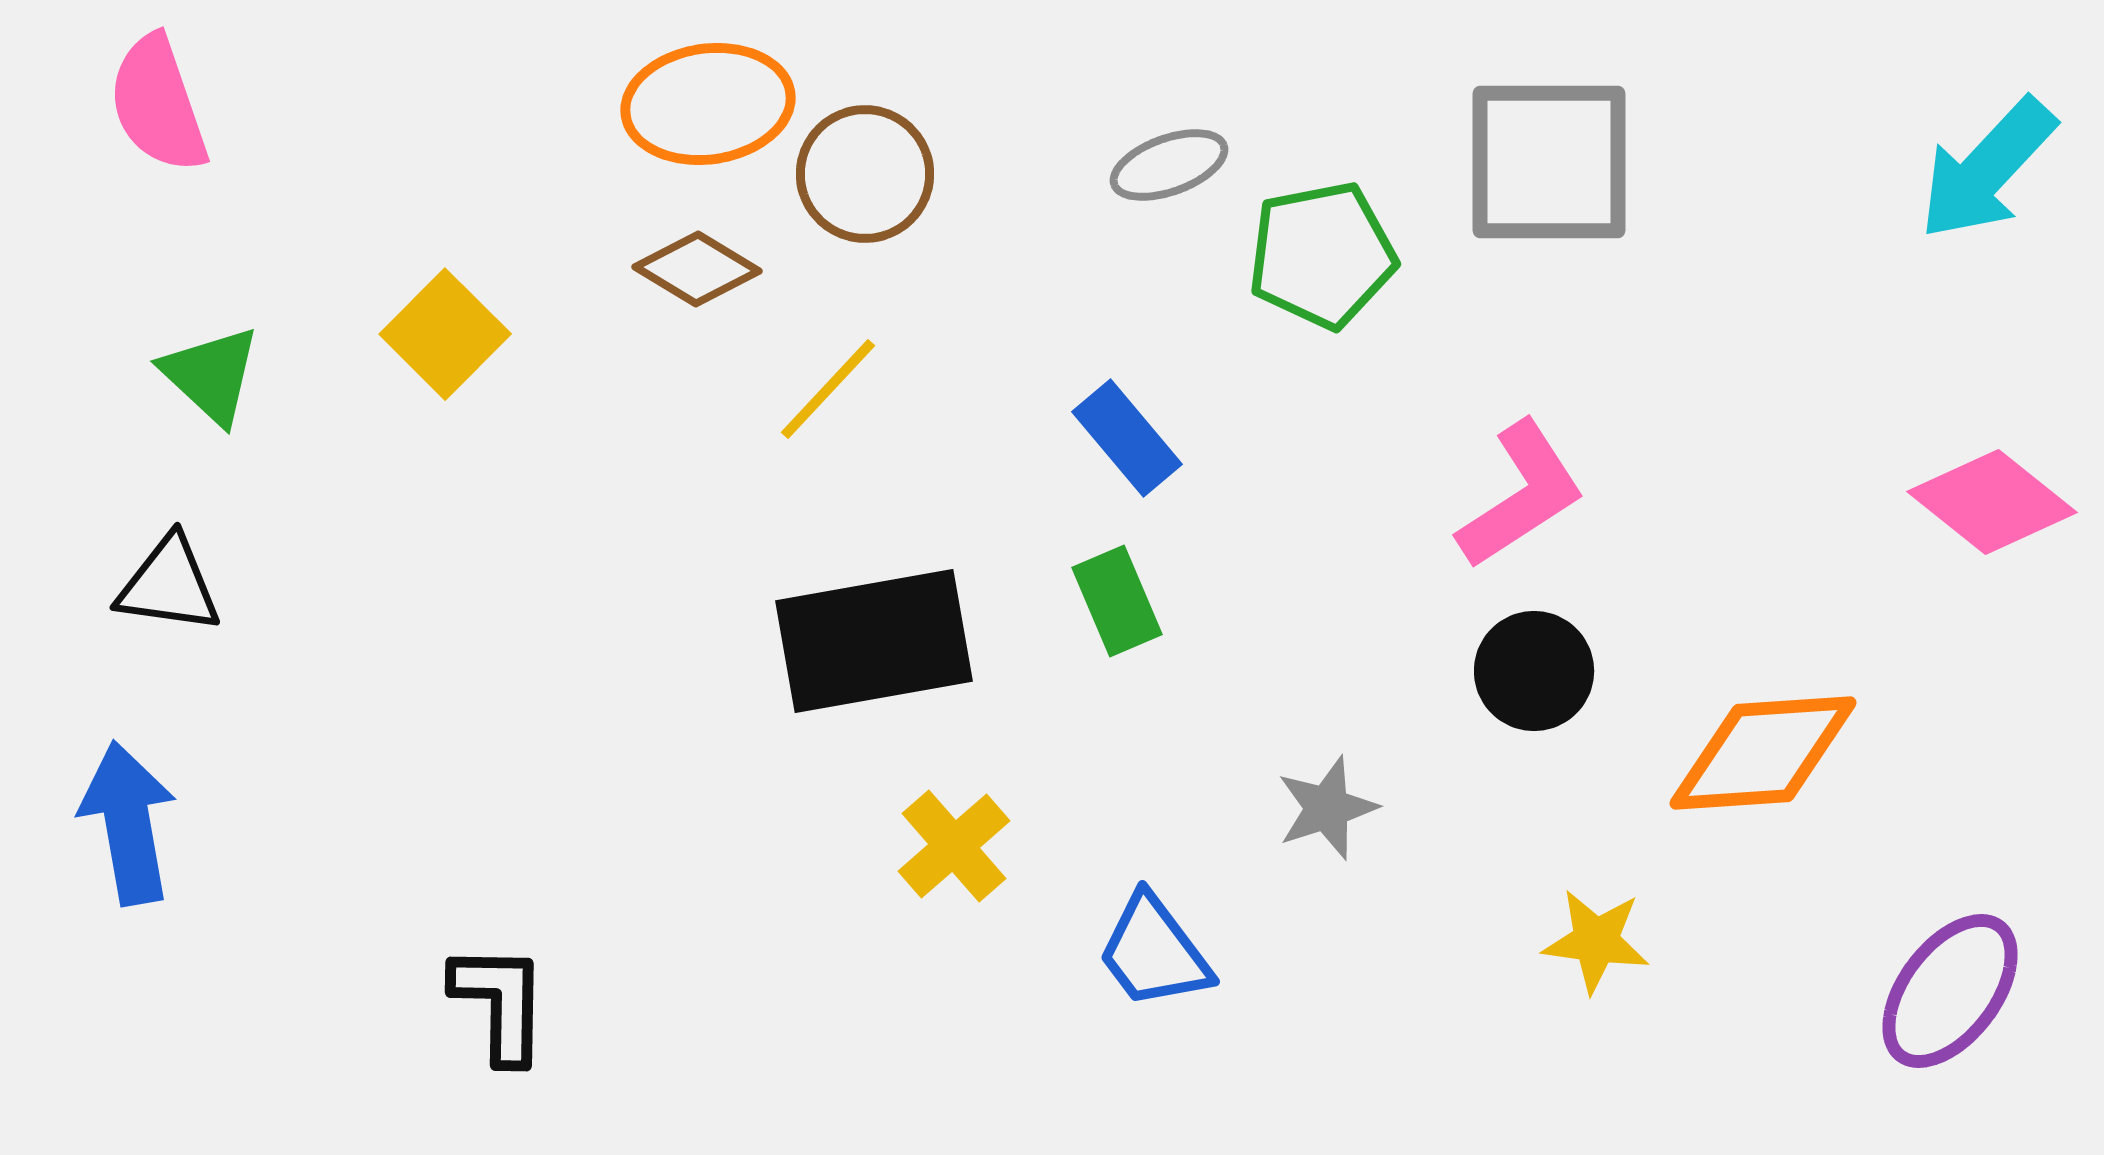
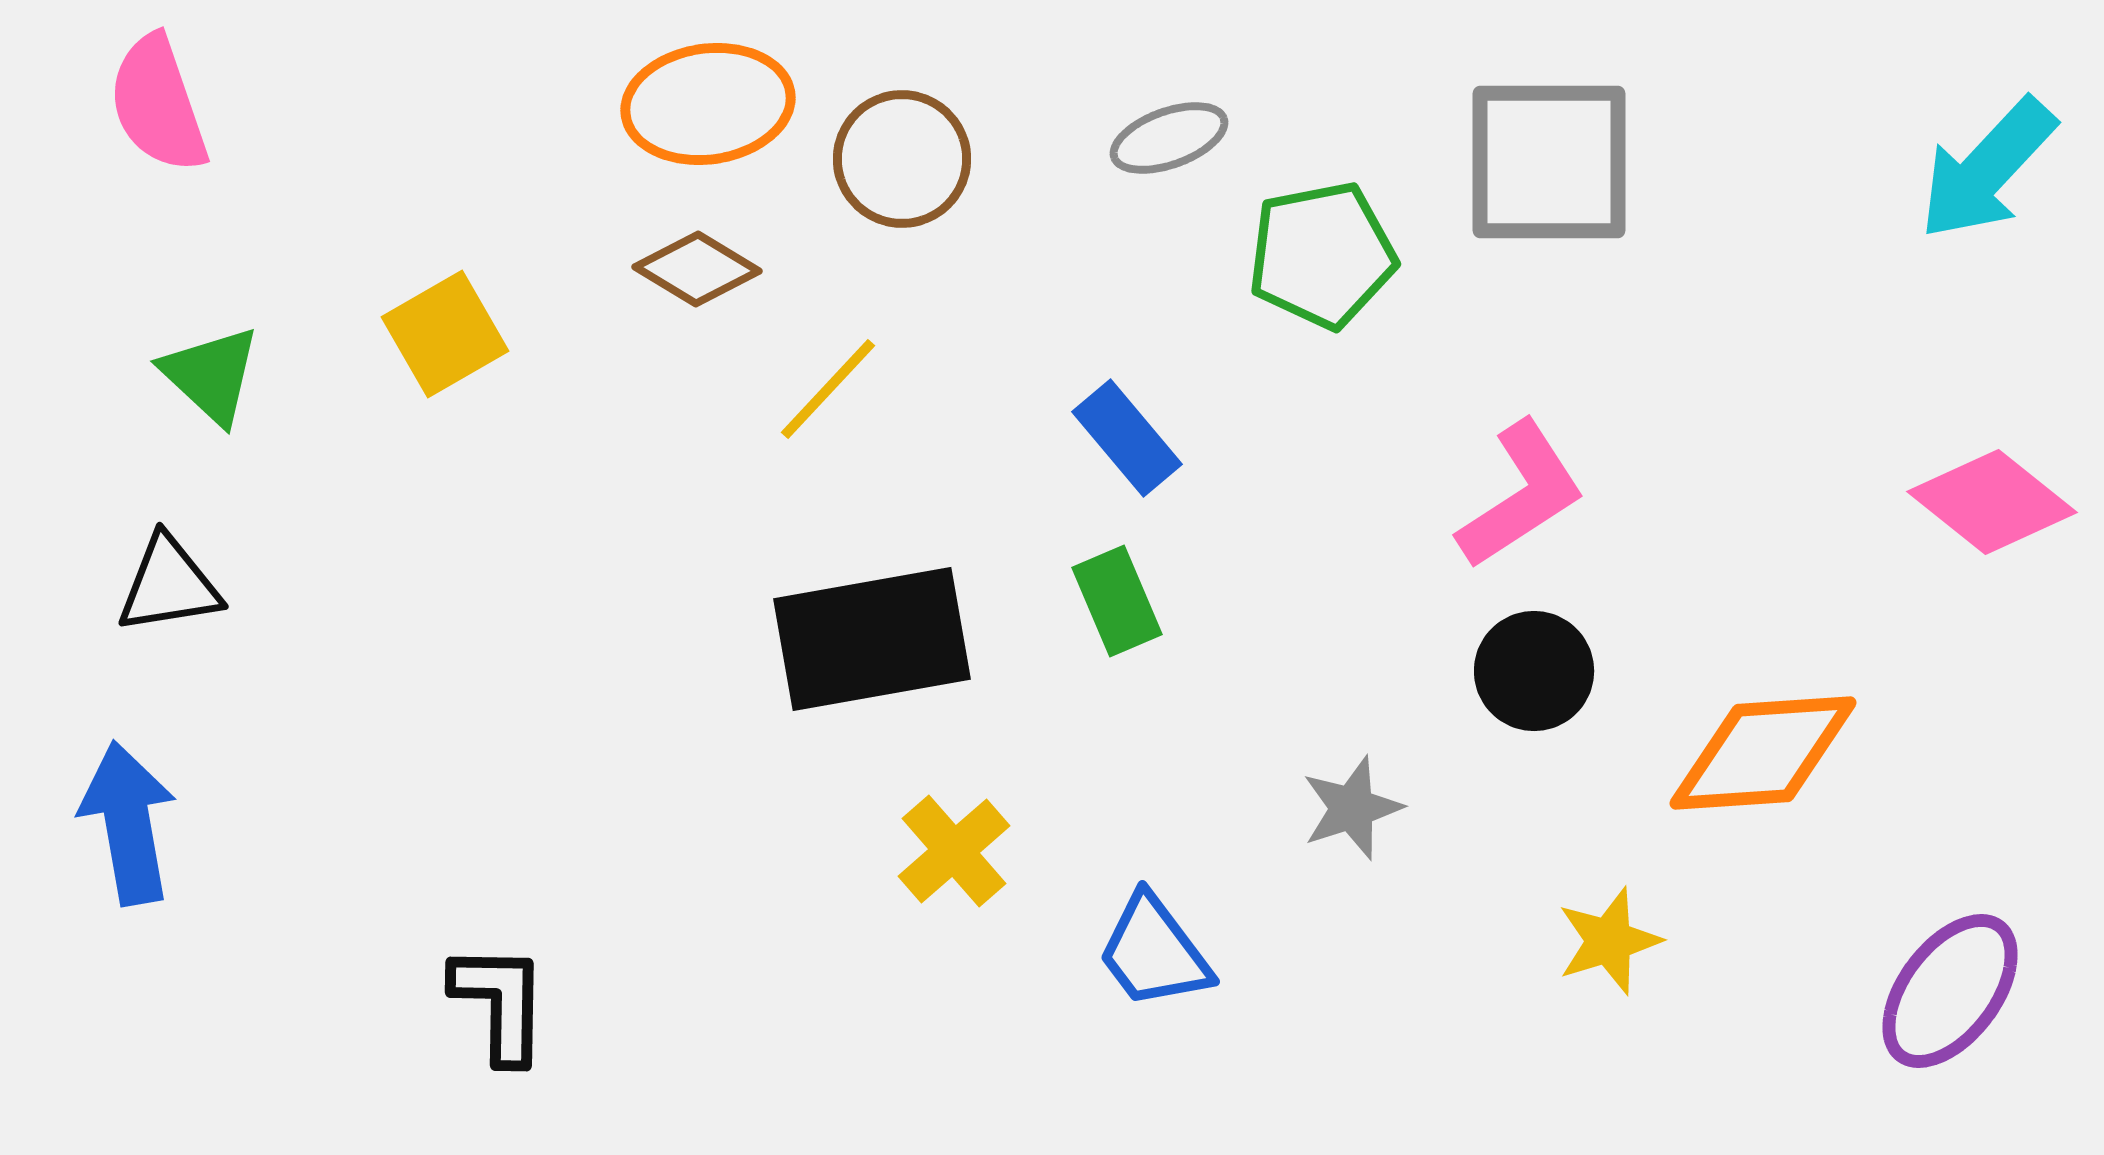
gray ellipse: moved 27 px up
brown circle: moved 37 px right, 15 px up
yellow square: rotated 15 degrees clockwise
black triangle: rotated 17 degrees counterclockwise
black rectangle: moved 2 px left, 2 px up
gray star: moved 25 px right
yellow cross: moved 5 px down
yellow star: moved 13 px right; rotated 25 degrees counterclockwise
